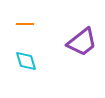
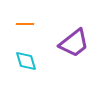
purple trapezoid: moved 8 px left, 1 px down
